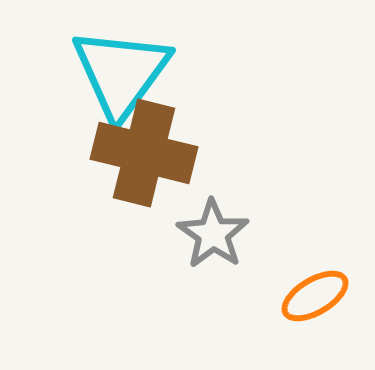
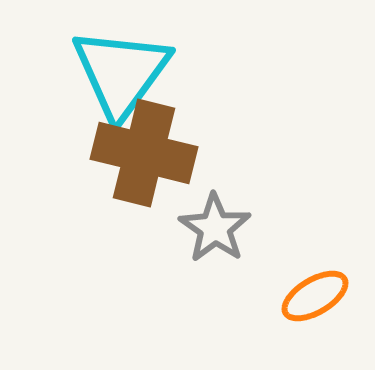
gray star: moved 2 px right, 6 px up
